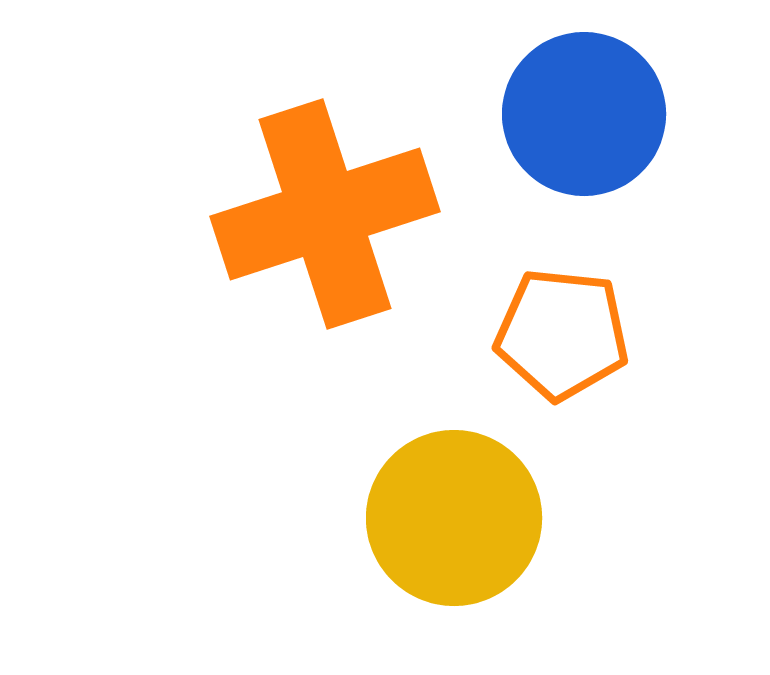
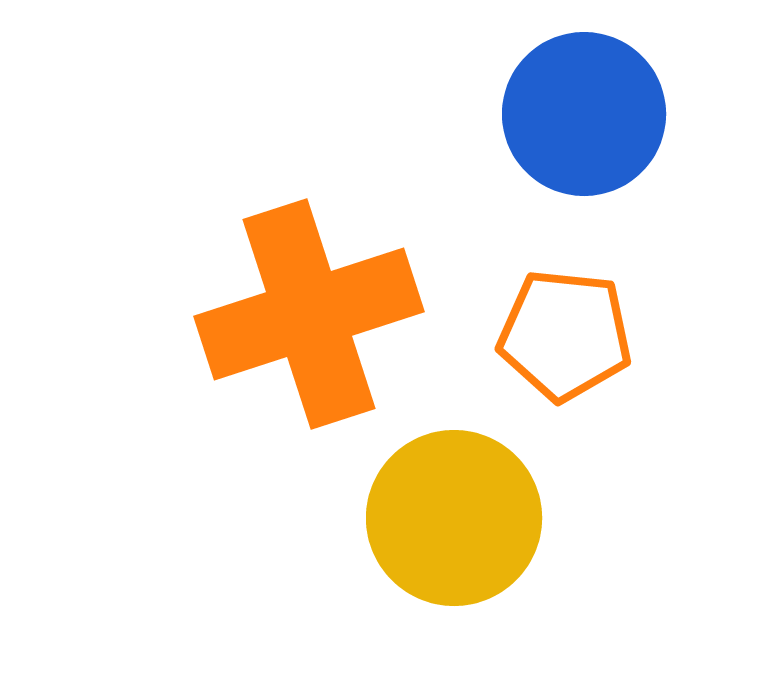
orange cross: moved 16 px left, 100 px down
orange pentagon: moved 3 px right, 1 px down
